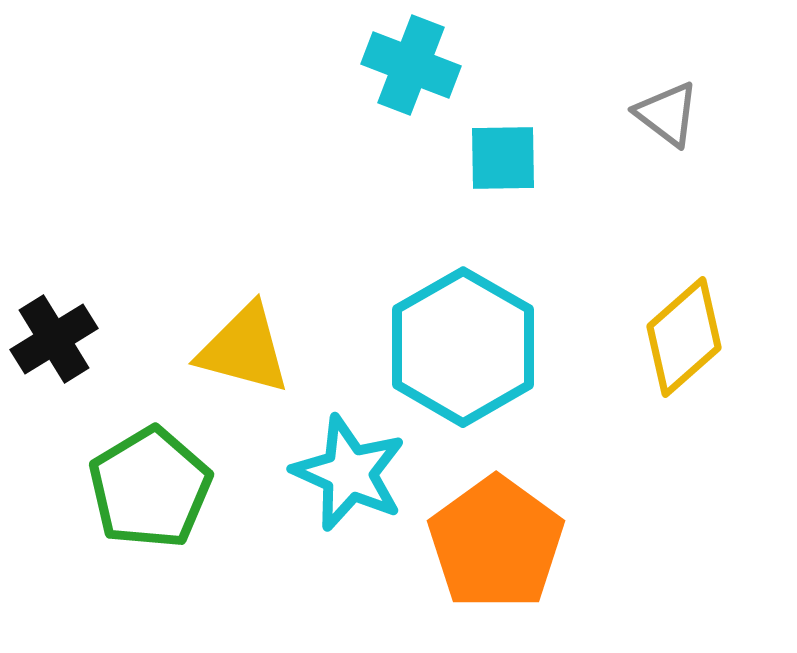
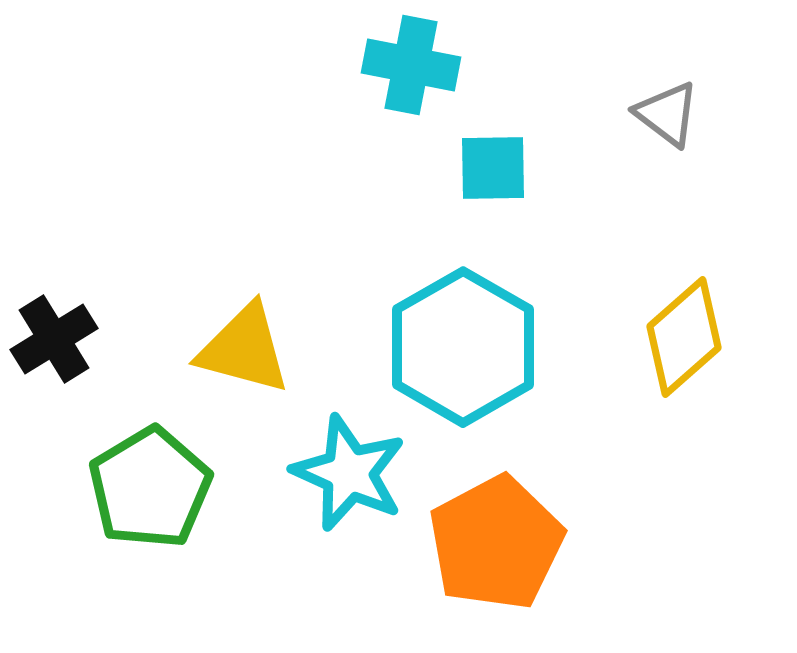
cyan cross: rotated 10 degrees counterclockwise
cyan square: moved 10 px left, 10 px down
orange pentagon: rotated 8 degrees clockwise
